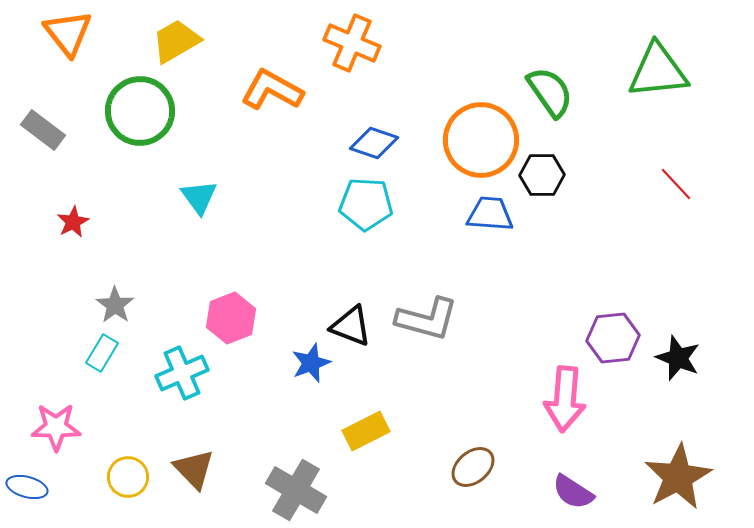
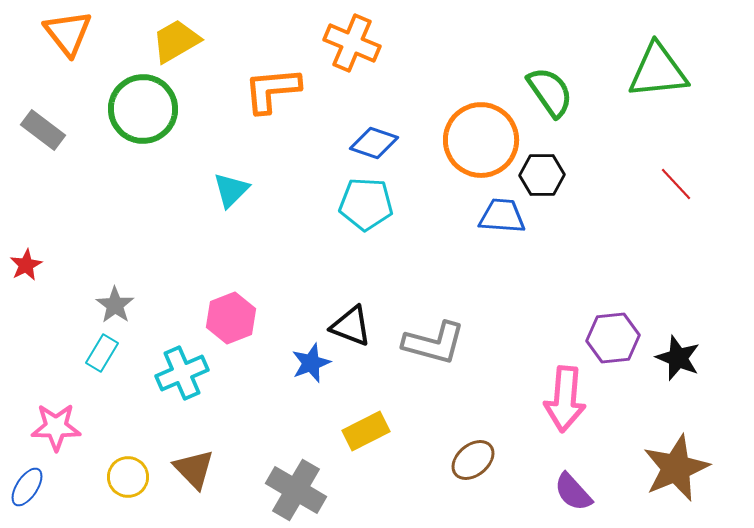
orange L-shape: rotated 34 degrees counterclockwise
green circle: moved 3 px right, 2 px up
cyan triangle: moved 32 px right, 7 px up; rotated 21 degrees clockwise
blue trapezoid: moved 12 px right, 2 px down
red star: moved 47 px left, 43 px down
gray L-shape: moved 7 px right, 24 px down
brown ellipse: moved 7 px up
brown star: moved 2 px left, 9 px up; rotated 6 degrees clockwise
blue ellipse: rotated 72 degrees counterclockwise
purple semicircle: rotated 15 degrees clockwise
